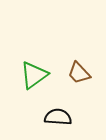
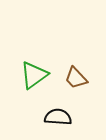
brown trapezoid: moved 3 px left, 5 px down
